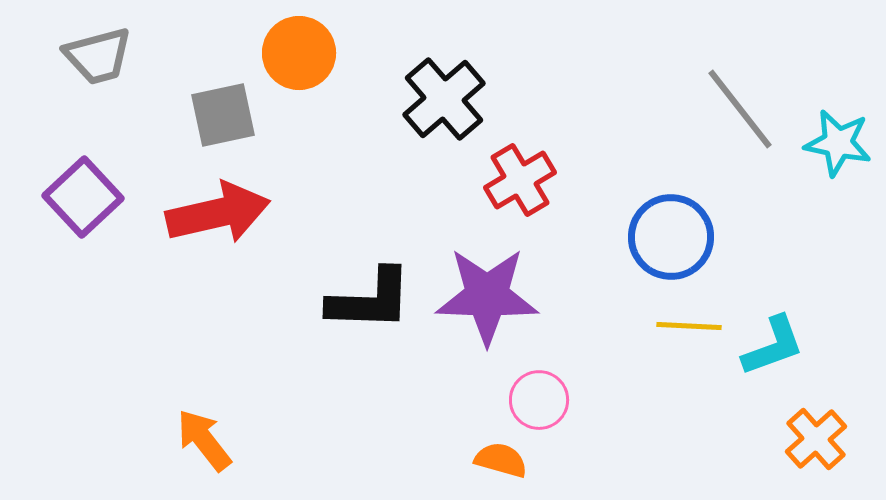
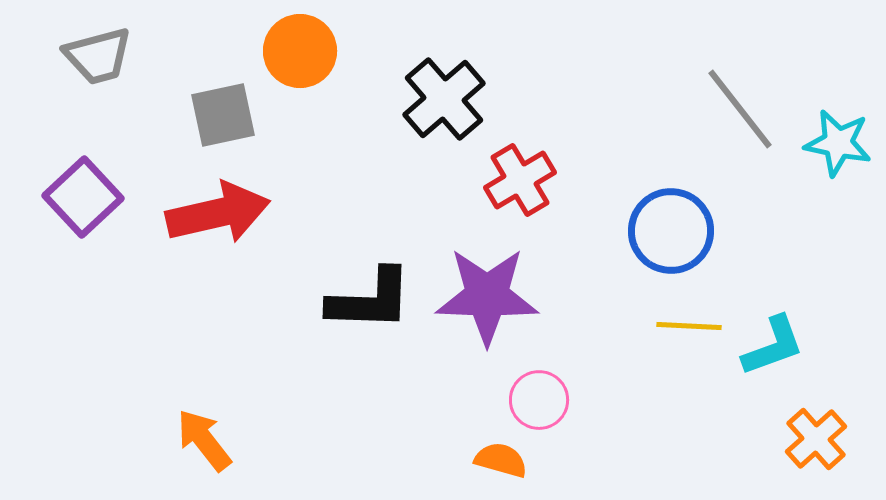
orange circle: moved 1 px right, 2 px up
blue circle: moved 6 px up
